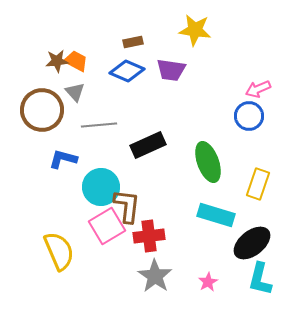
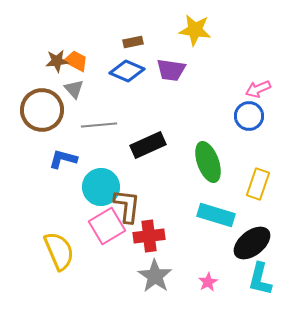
gray triangle: moved 1 px left, 3 px up
